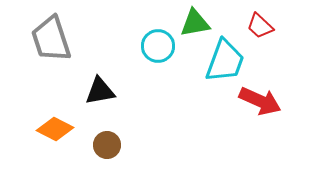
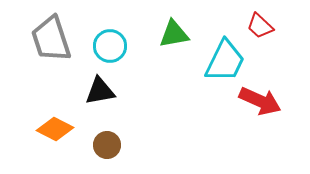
green triangle: moved 21 px left, 11 px down
cyan circle: moved 48 px left
cyan trapezoid: rotated 6 degrees clockwise
